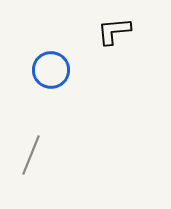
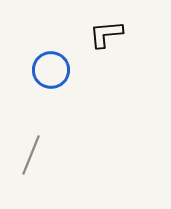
black L-shape: moved 8 px left, 3 px down
